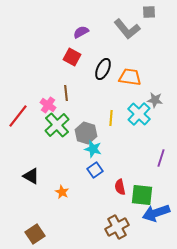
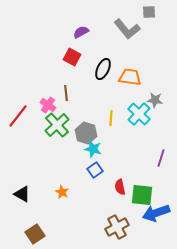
black triangle: moved 9 px left, 18 px down
